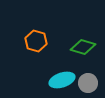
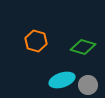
gray circle: moved 2 px down
